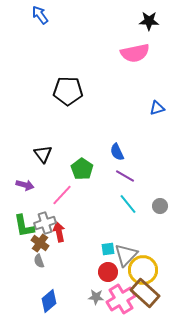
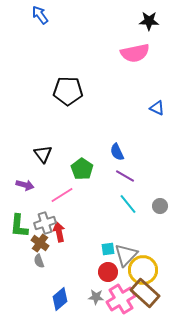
blue triangle: rotated 42 degrees clockwise
pink line: rotated 15 degrees clockwise
green L-shape: moved 5 px left; rotated 15 degrees clockwise
blue diamond: moved 11 px right, 2 px up
